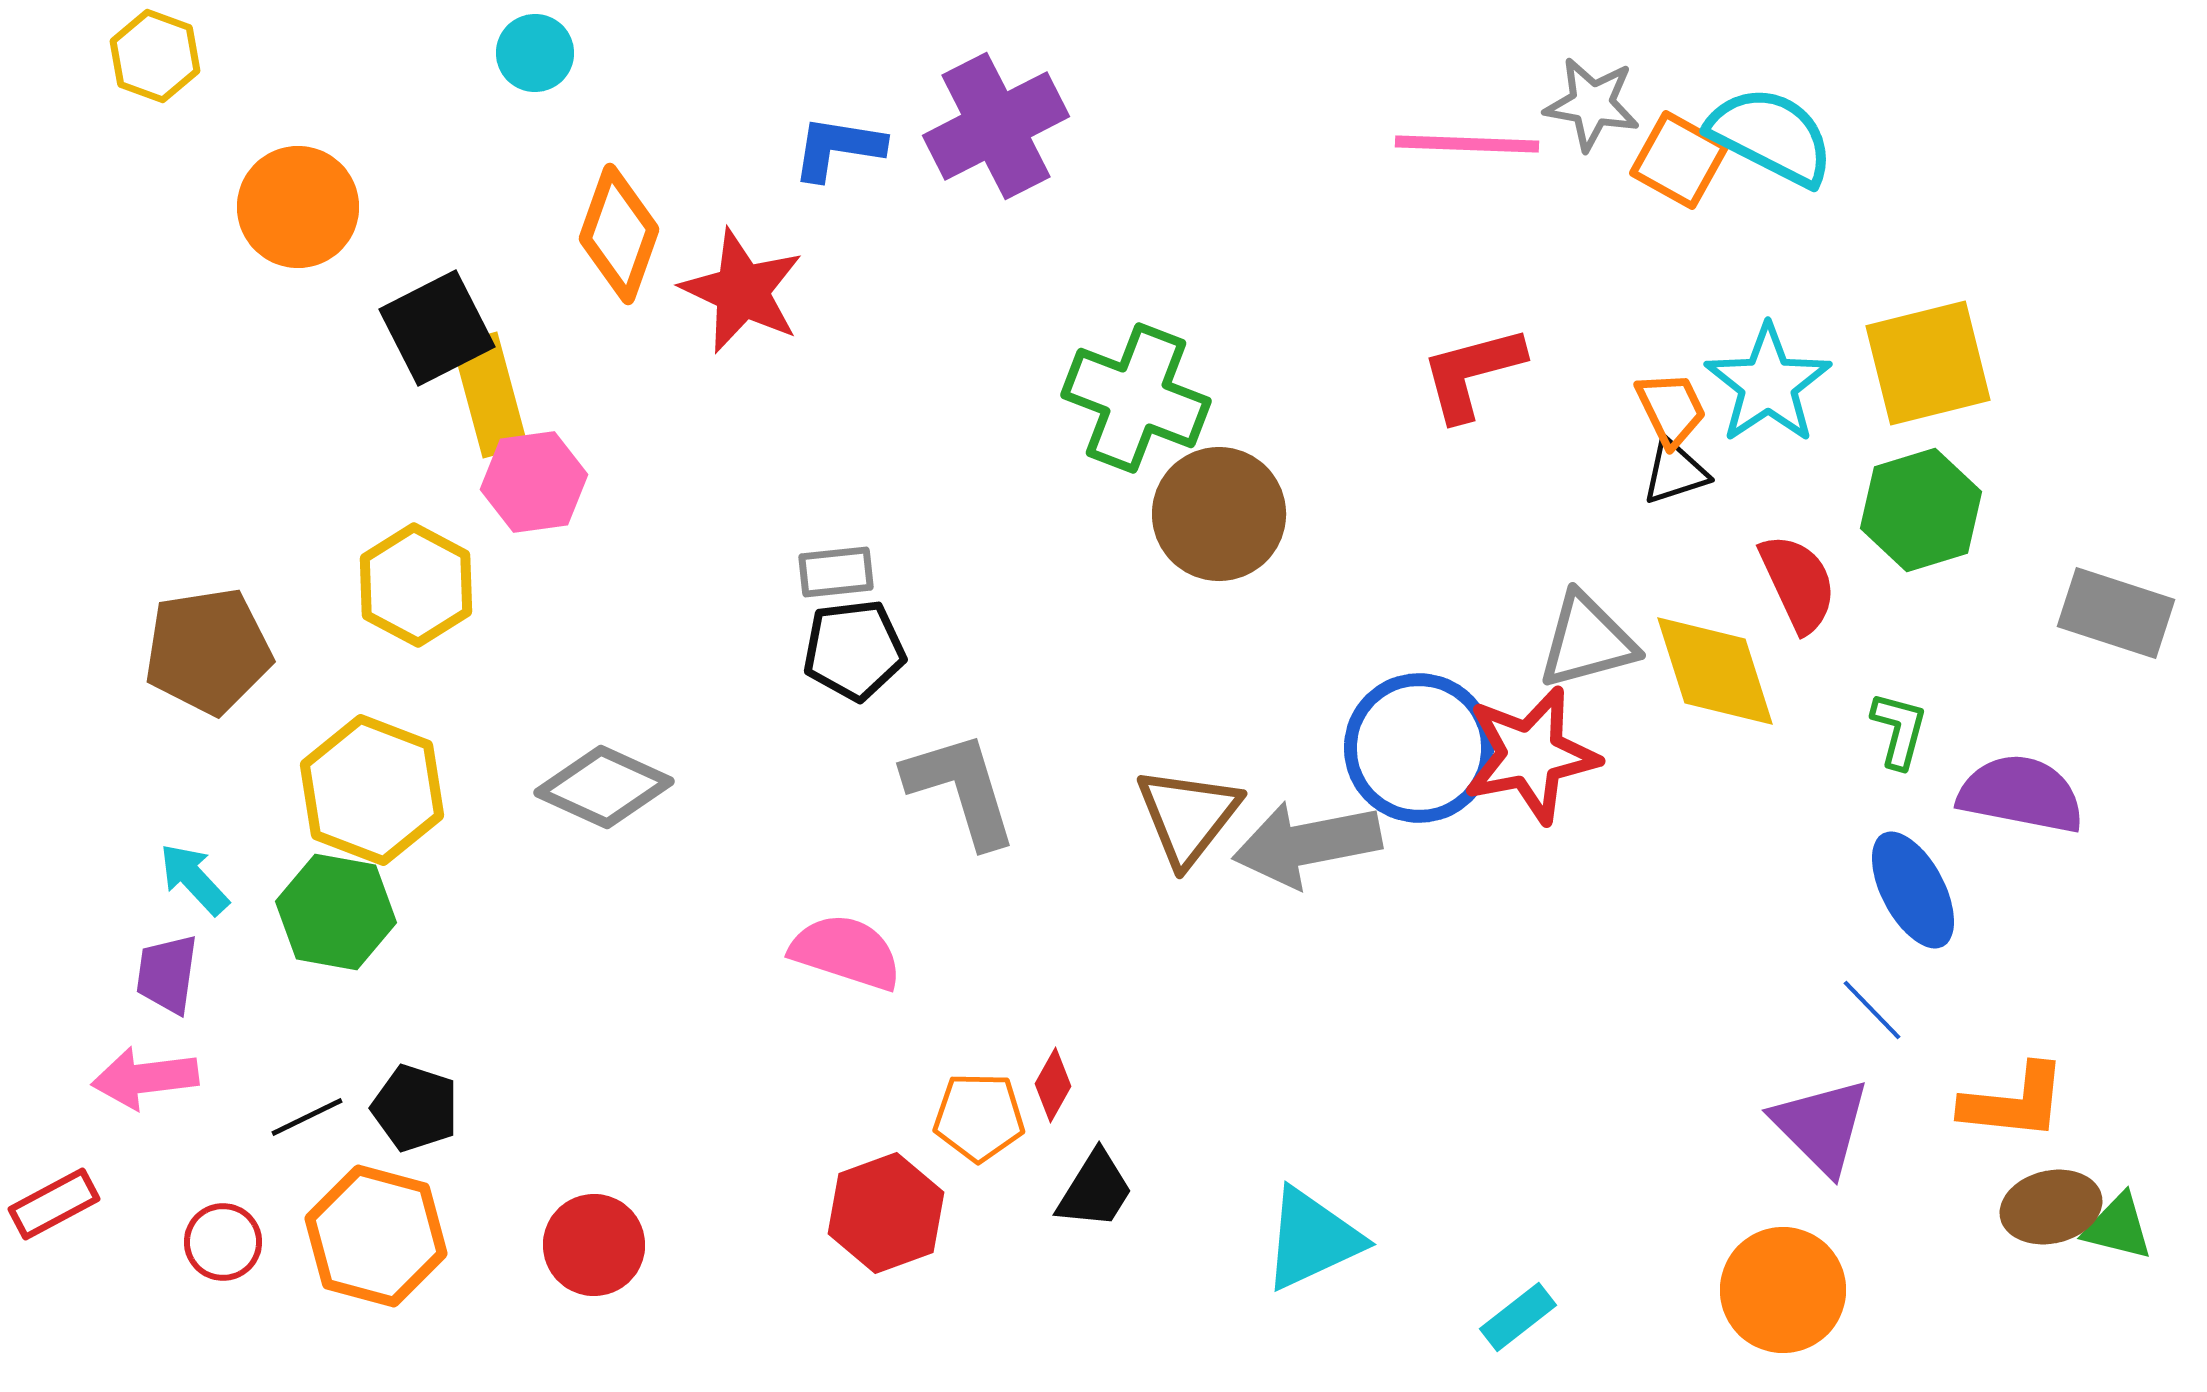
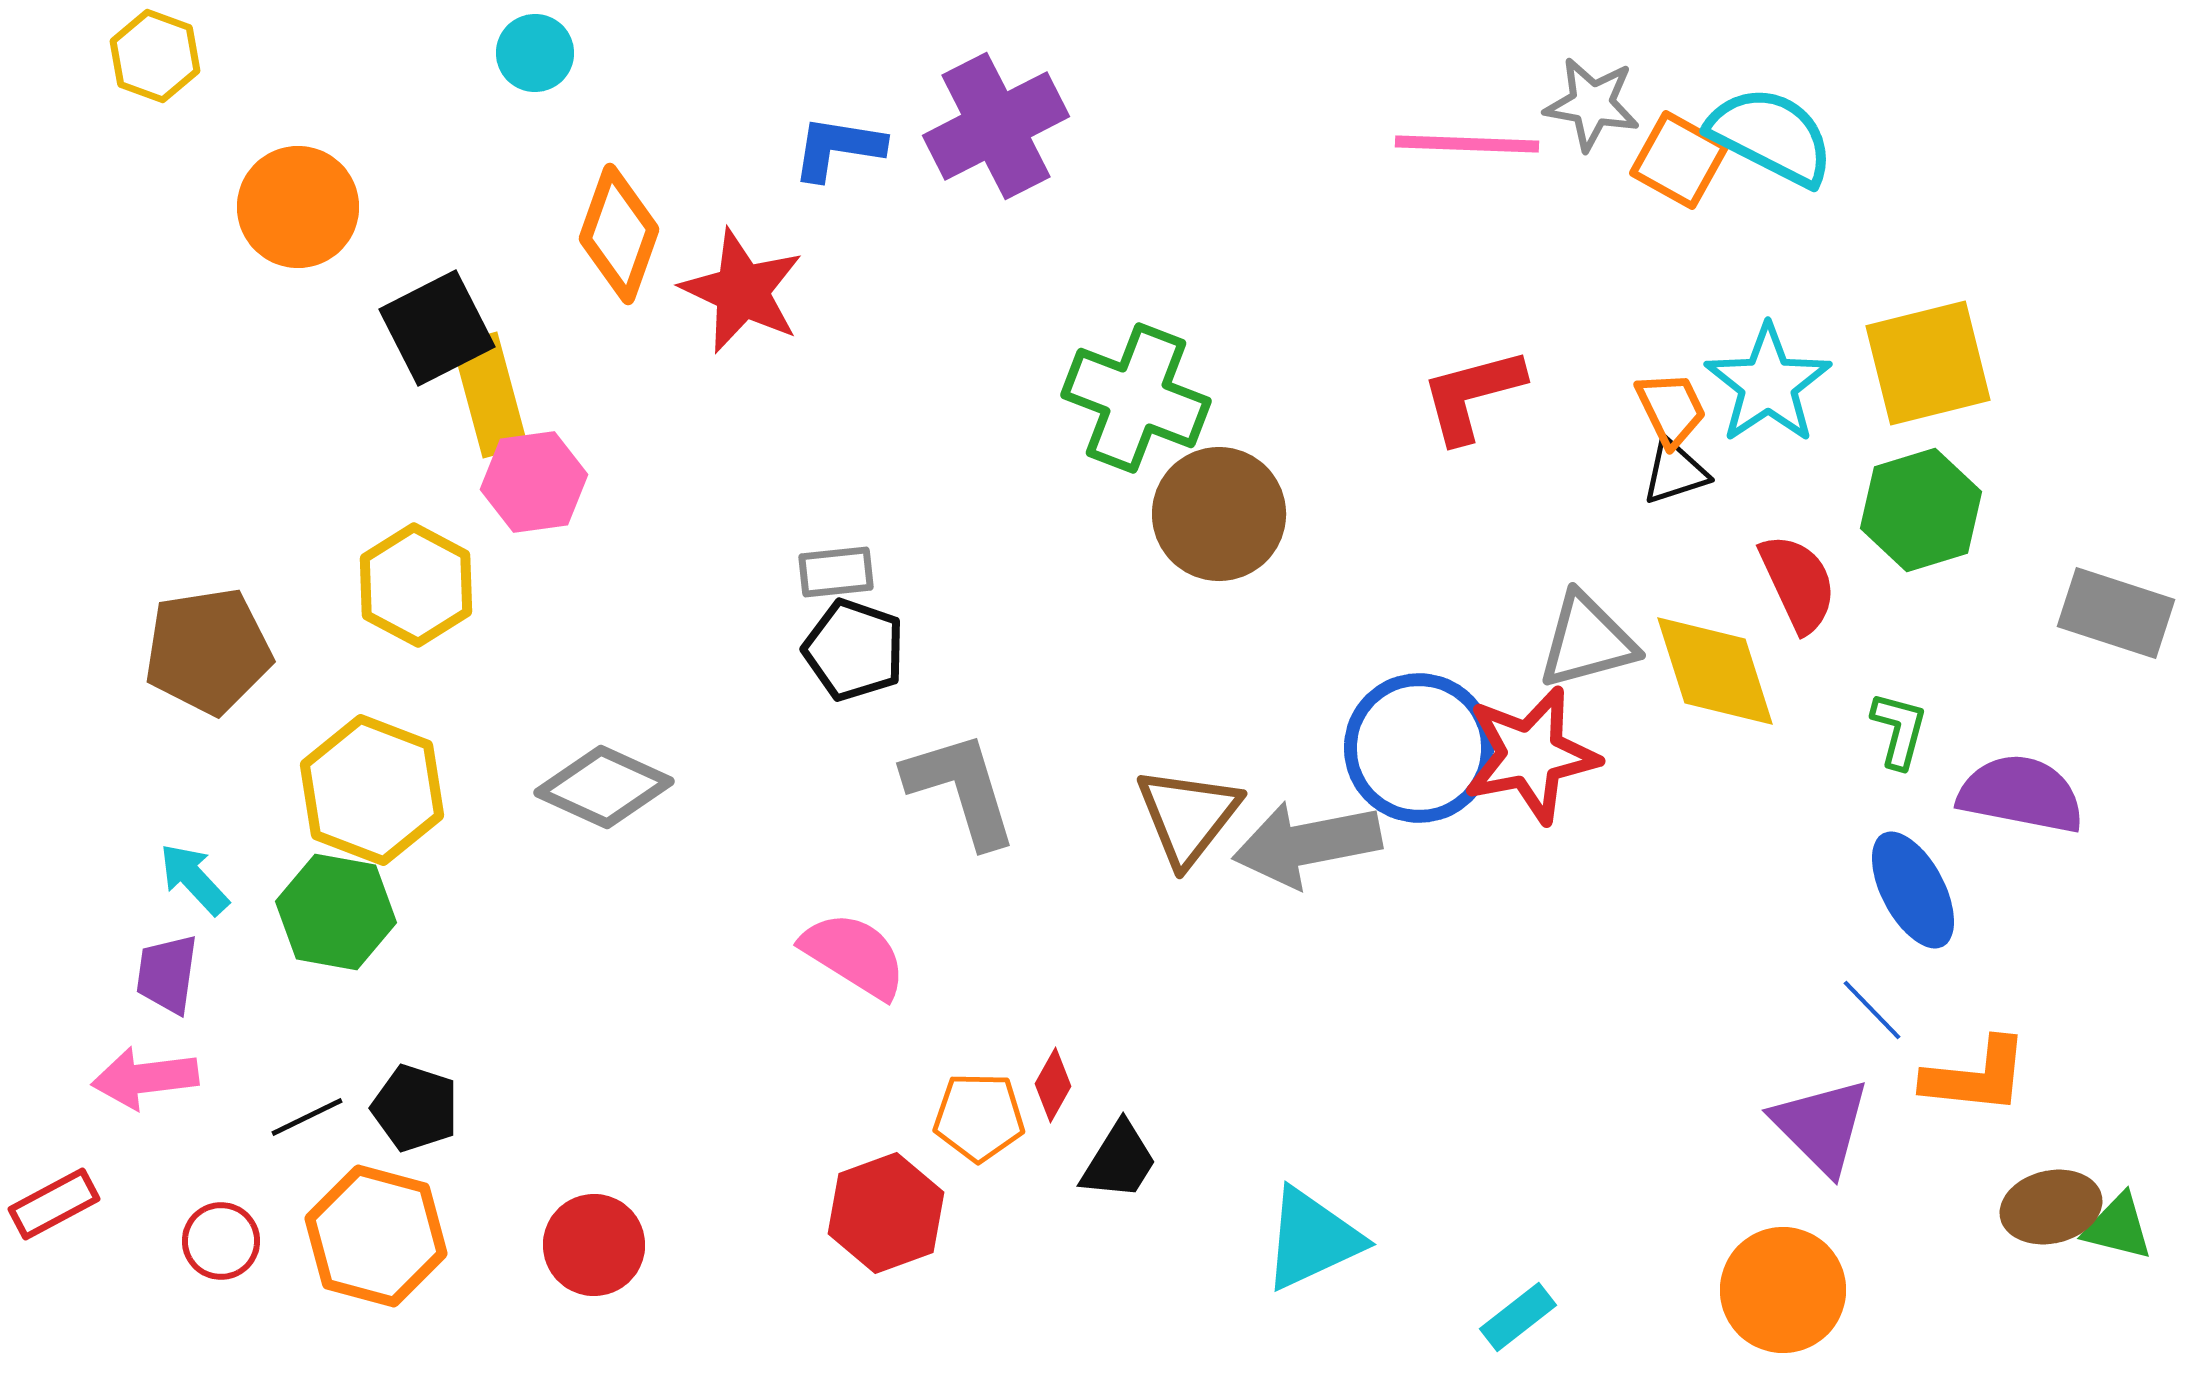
red L-shape at (1472, 373): moved 22 px down
black pentagon at (854, 650): rotated 26 degrees clockwise
pink semicircle at (846, 952): moved 8 px right, 3 px down; rotated 14 degrees clockwise
orange L-shape at (2014, 1102): moved 38 px left, 26 px up
black trapezoid at (1095, 1190): moved 24 px right, 29 px up
red circle at (223, 1242): moved 2 px left, 1 px up
